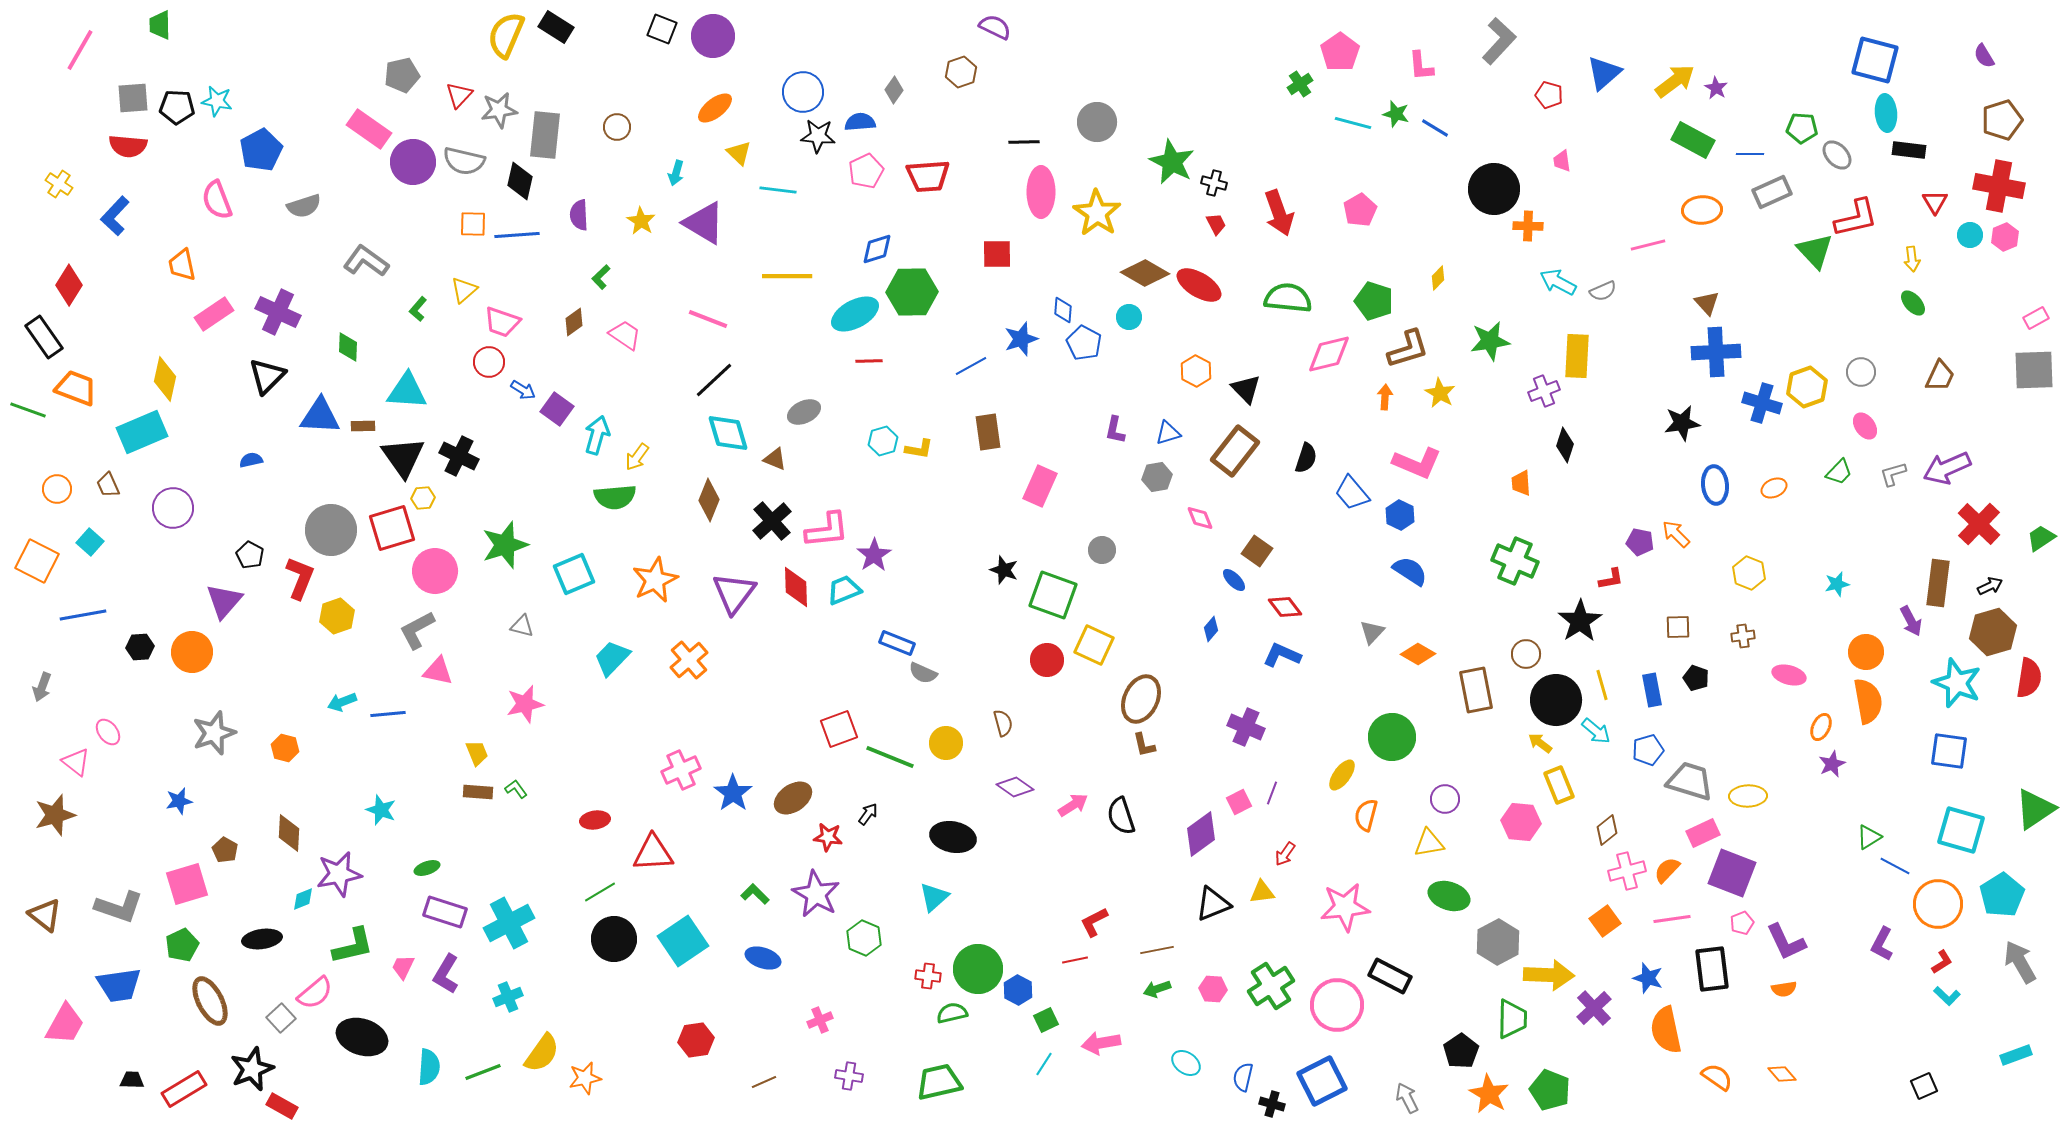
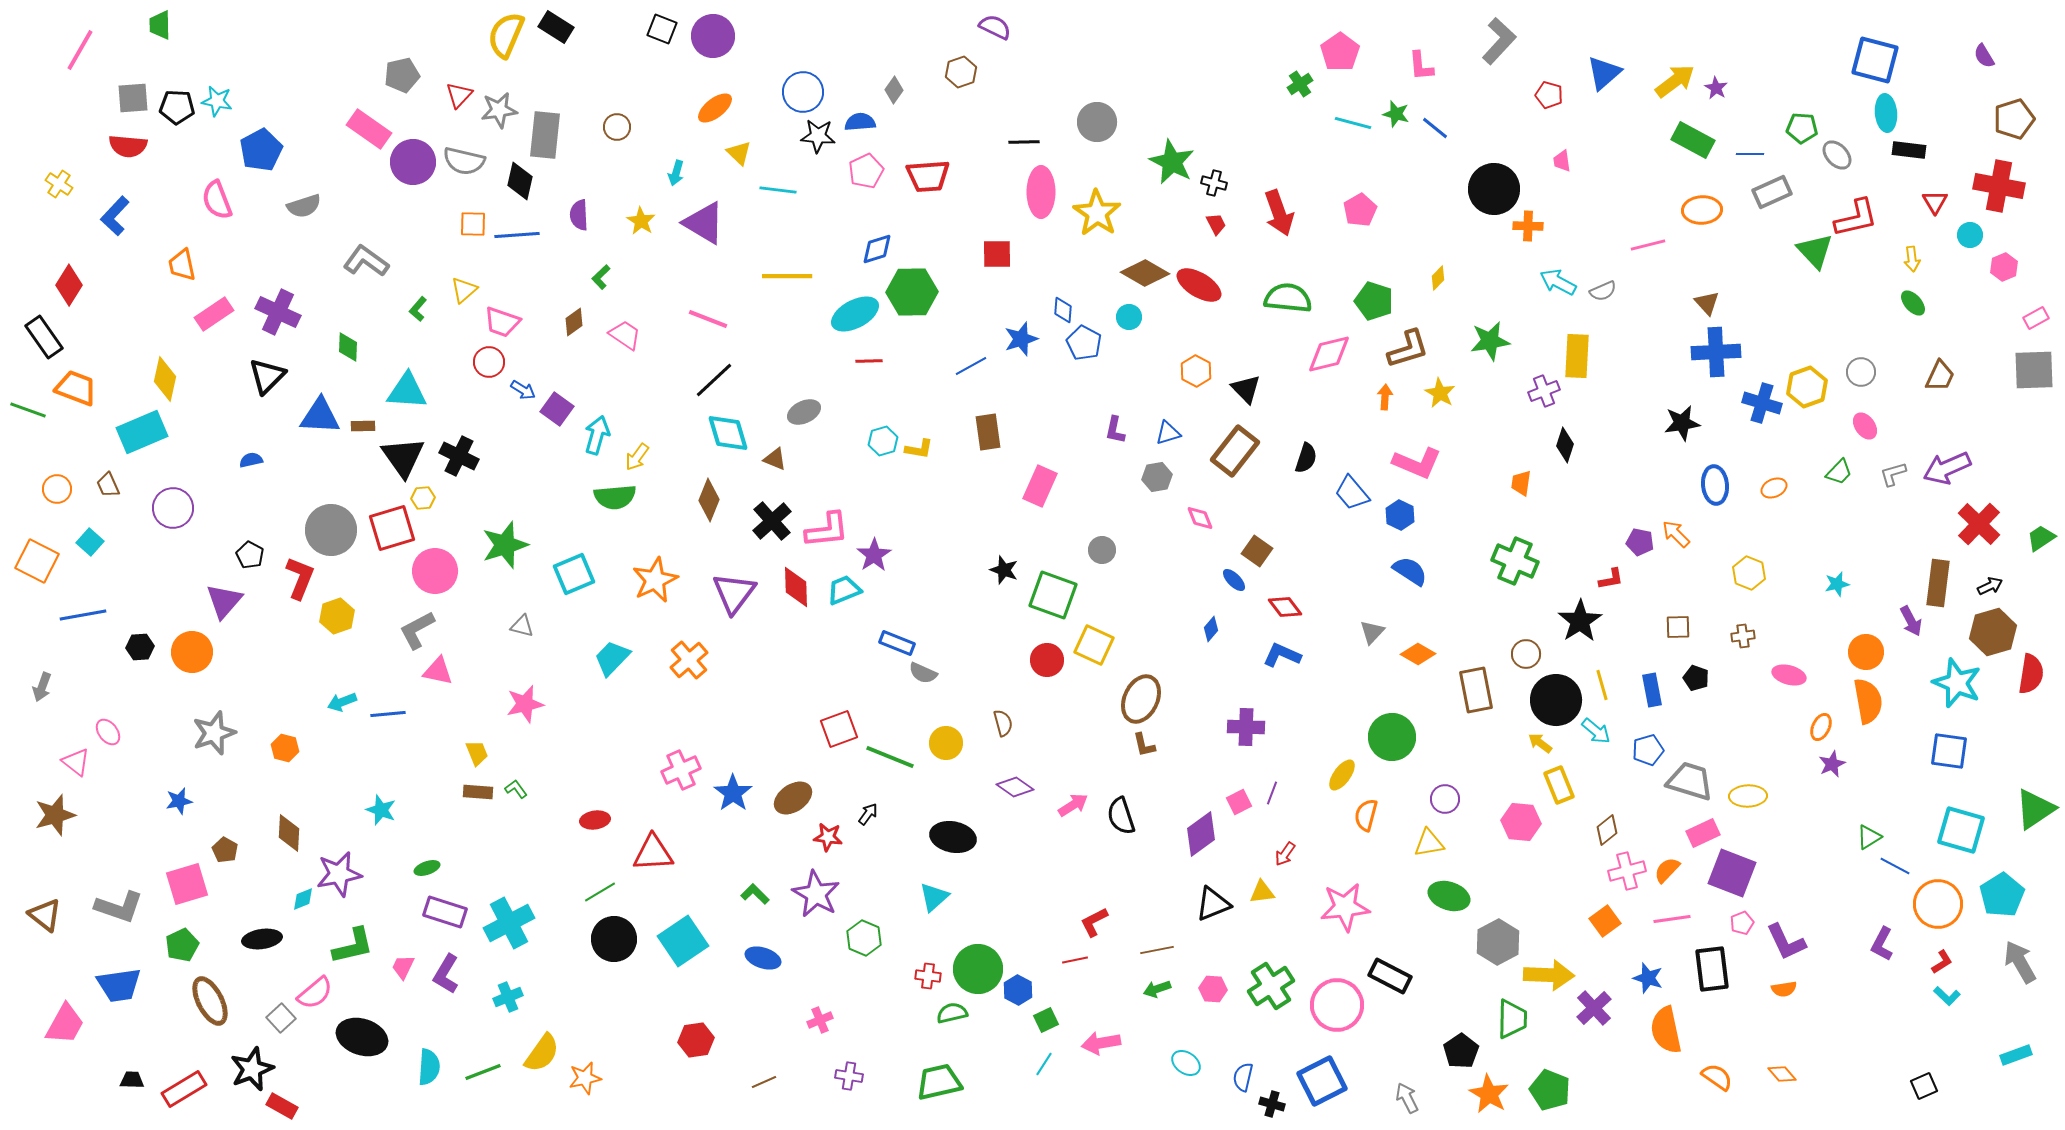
brown pentagon at (2002, 120): moved 12 px right, 1 px up
blue line at (1435, 128): rotated 8 degrees clockwise
pink hexagon at (2005, 237): moved 1 px left, 30 px down
orange trapezoid at (1521, 483): rotated 12 degrees clockwise
red semicircle at (2029, 678): moved 2 px right, 4 px up
purple cross at (1246, 727): rotated 21 degrees counterclockwise
